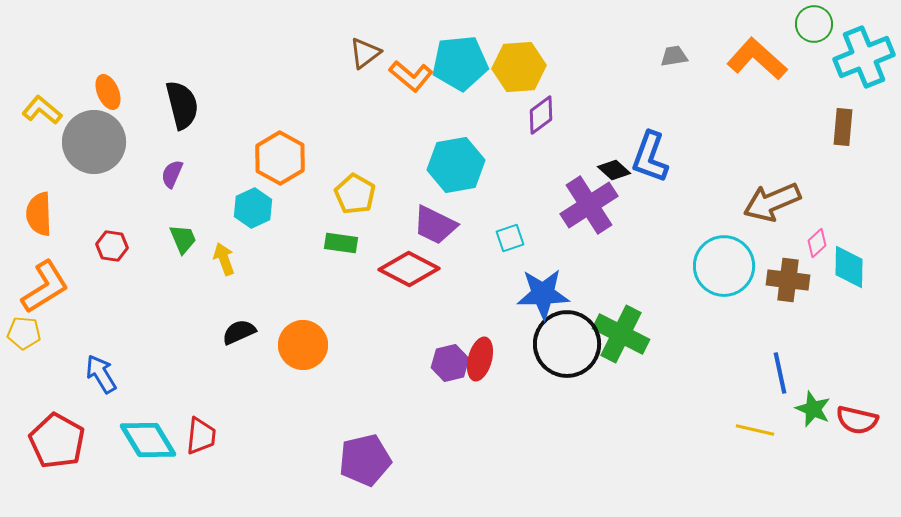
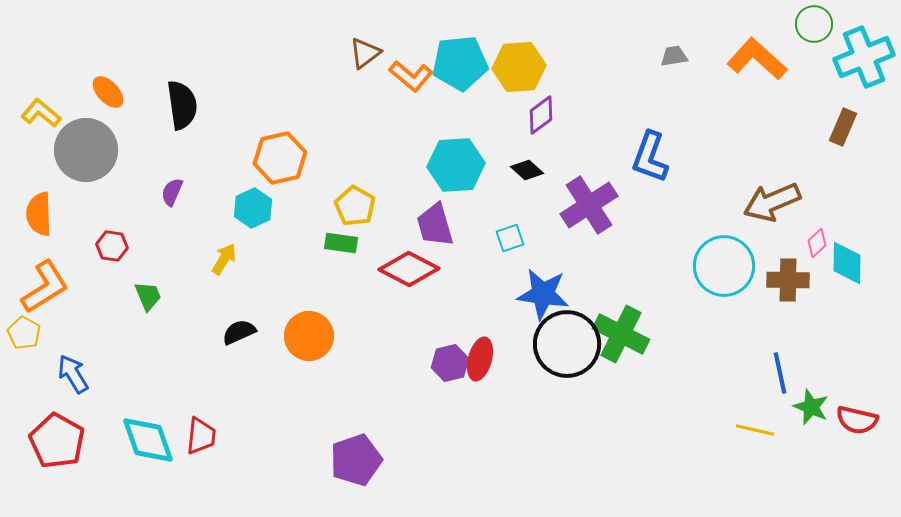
orange ellipse at (108, 92): rotated 20 degrees counterclockwise
black semicircle at (182, 105): rotated 6 degrees clockwise
yellow L-shape at (42, 110): moved 1 px left, 3 px down
brown rectangle at (843, 127): rotated 18 degrees clockwise
gray circle at (94, 142): moved 8 px left, 8 px down
orange hexagon at (280, 158): rotated 18 degrees clockwise
cyan hexagon at (456, 165): rotated 6 degrees clockwise
black diamond at (614, 170): moved 87 px left
purple semicircle at (172, 174): moved 18 px down
yellow pentagon at (355, 194): moved 12 px down
purple trapezoid at (435, 225): rotated 48 degrees clockwise
green trapezoid at (183, 239): moved 35 px left, 57 px down
yellow arrow at (224, 259): rotated 52 degrees clockwise
cyan diamond at (849, 267): moved 2 px left, 4 px up
brown cross at (788, 280): rotated 6 degrees counterclockwise
blue star at (543, 294): rotated 10 degrees clockwise
yellow pentagon at (24, 333): rotated 24 degrees clockwise
orange circle at (303, 345): moved 6 px right, 9 px up
blue arrow at (101, 374): moved 28 px left
green star at (813, 409): moved 2 px left, 2 px up
cyan diamond at (148, 440): rotated 12 degrees clockwise
purple pentagon at (365, 460): moved 9 px left; rotated 6 degrees counterclockwise
